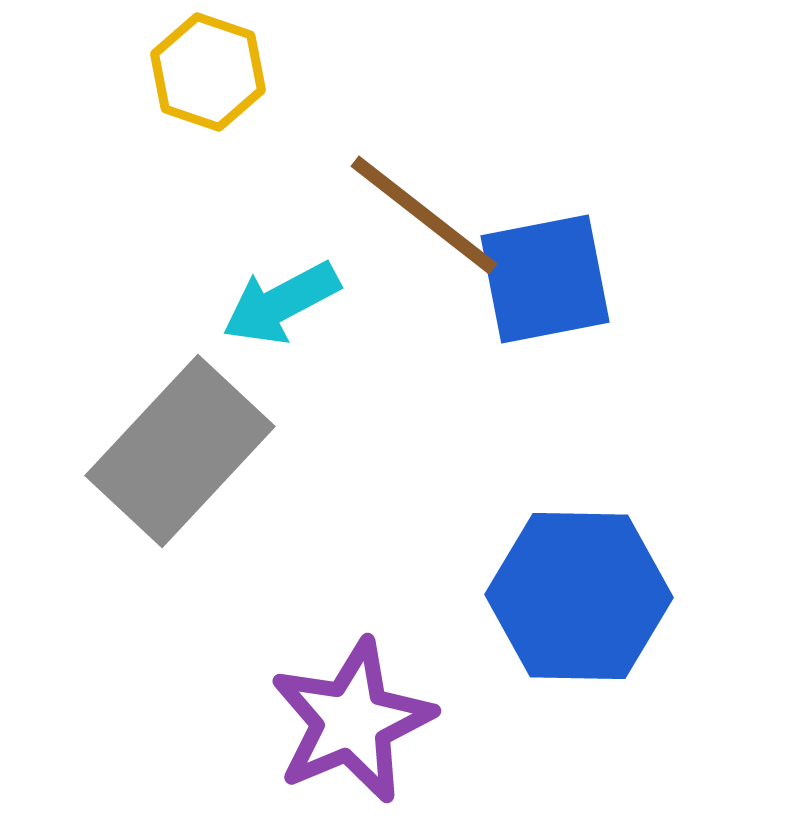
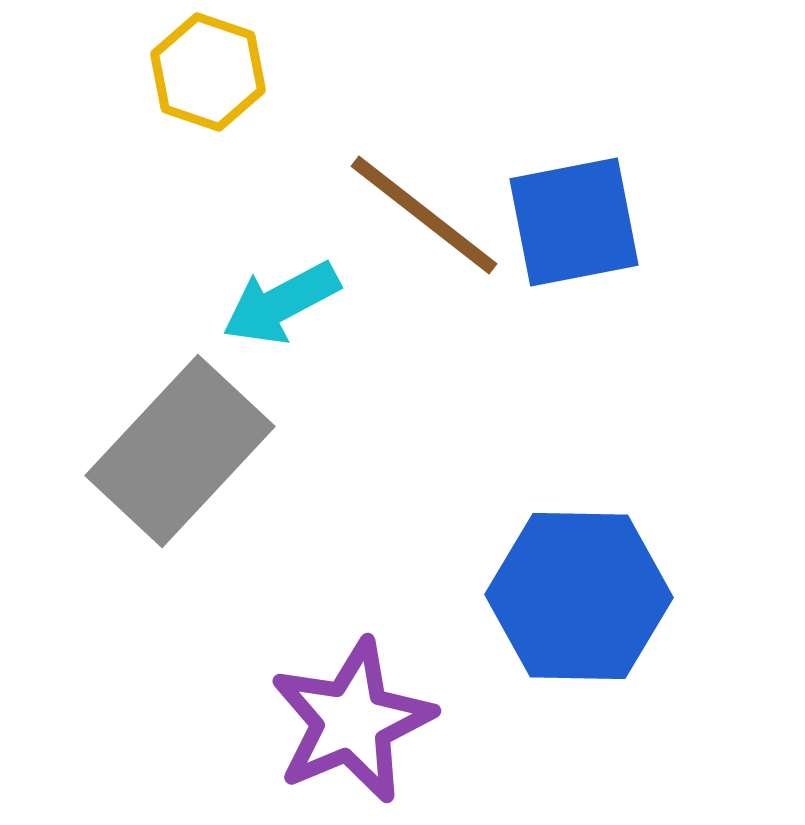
blue square: moved 29 px right, 57 px up
